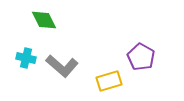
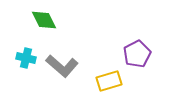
purple pentagon: moved 4 px left, 3 px up; rotated 16 degrees clockwise
